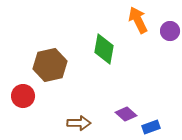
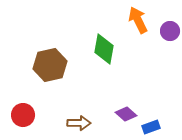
red circle: moved 19 px down
